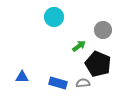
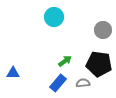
green arrow: moved 14 px left, 15 px down
black pentagon: moved 1 px right; rotated 15 degrees counterclockwise
blue triangle: moved 9 px left, 4 px up
blue rectangle: rotated 66 degrees counterclockwise
